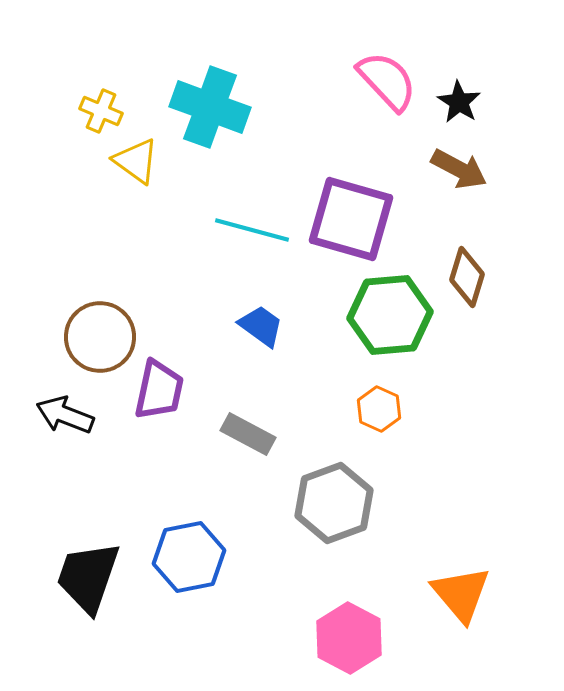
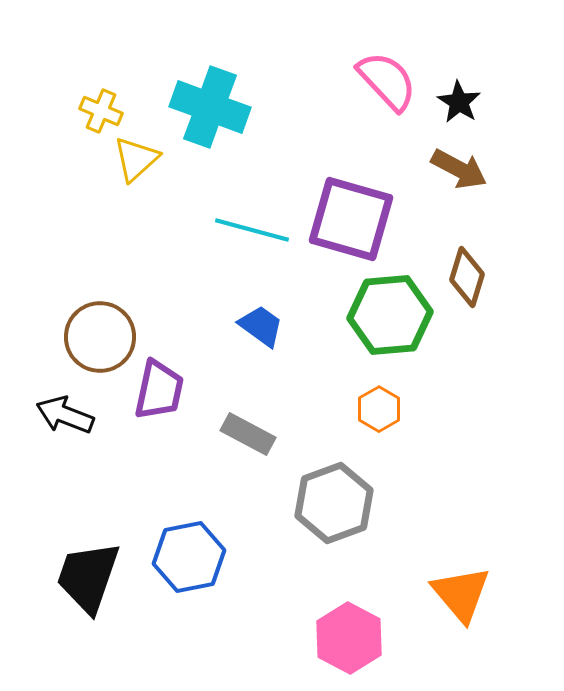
yellow triangle: moved 2 px up; rotated 42 degrees clockwise
orange hexagon: rotated 6 degrees clockwise
